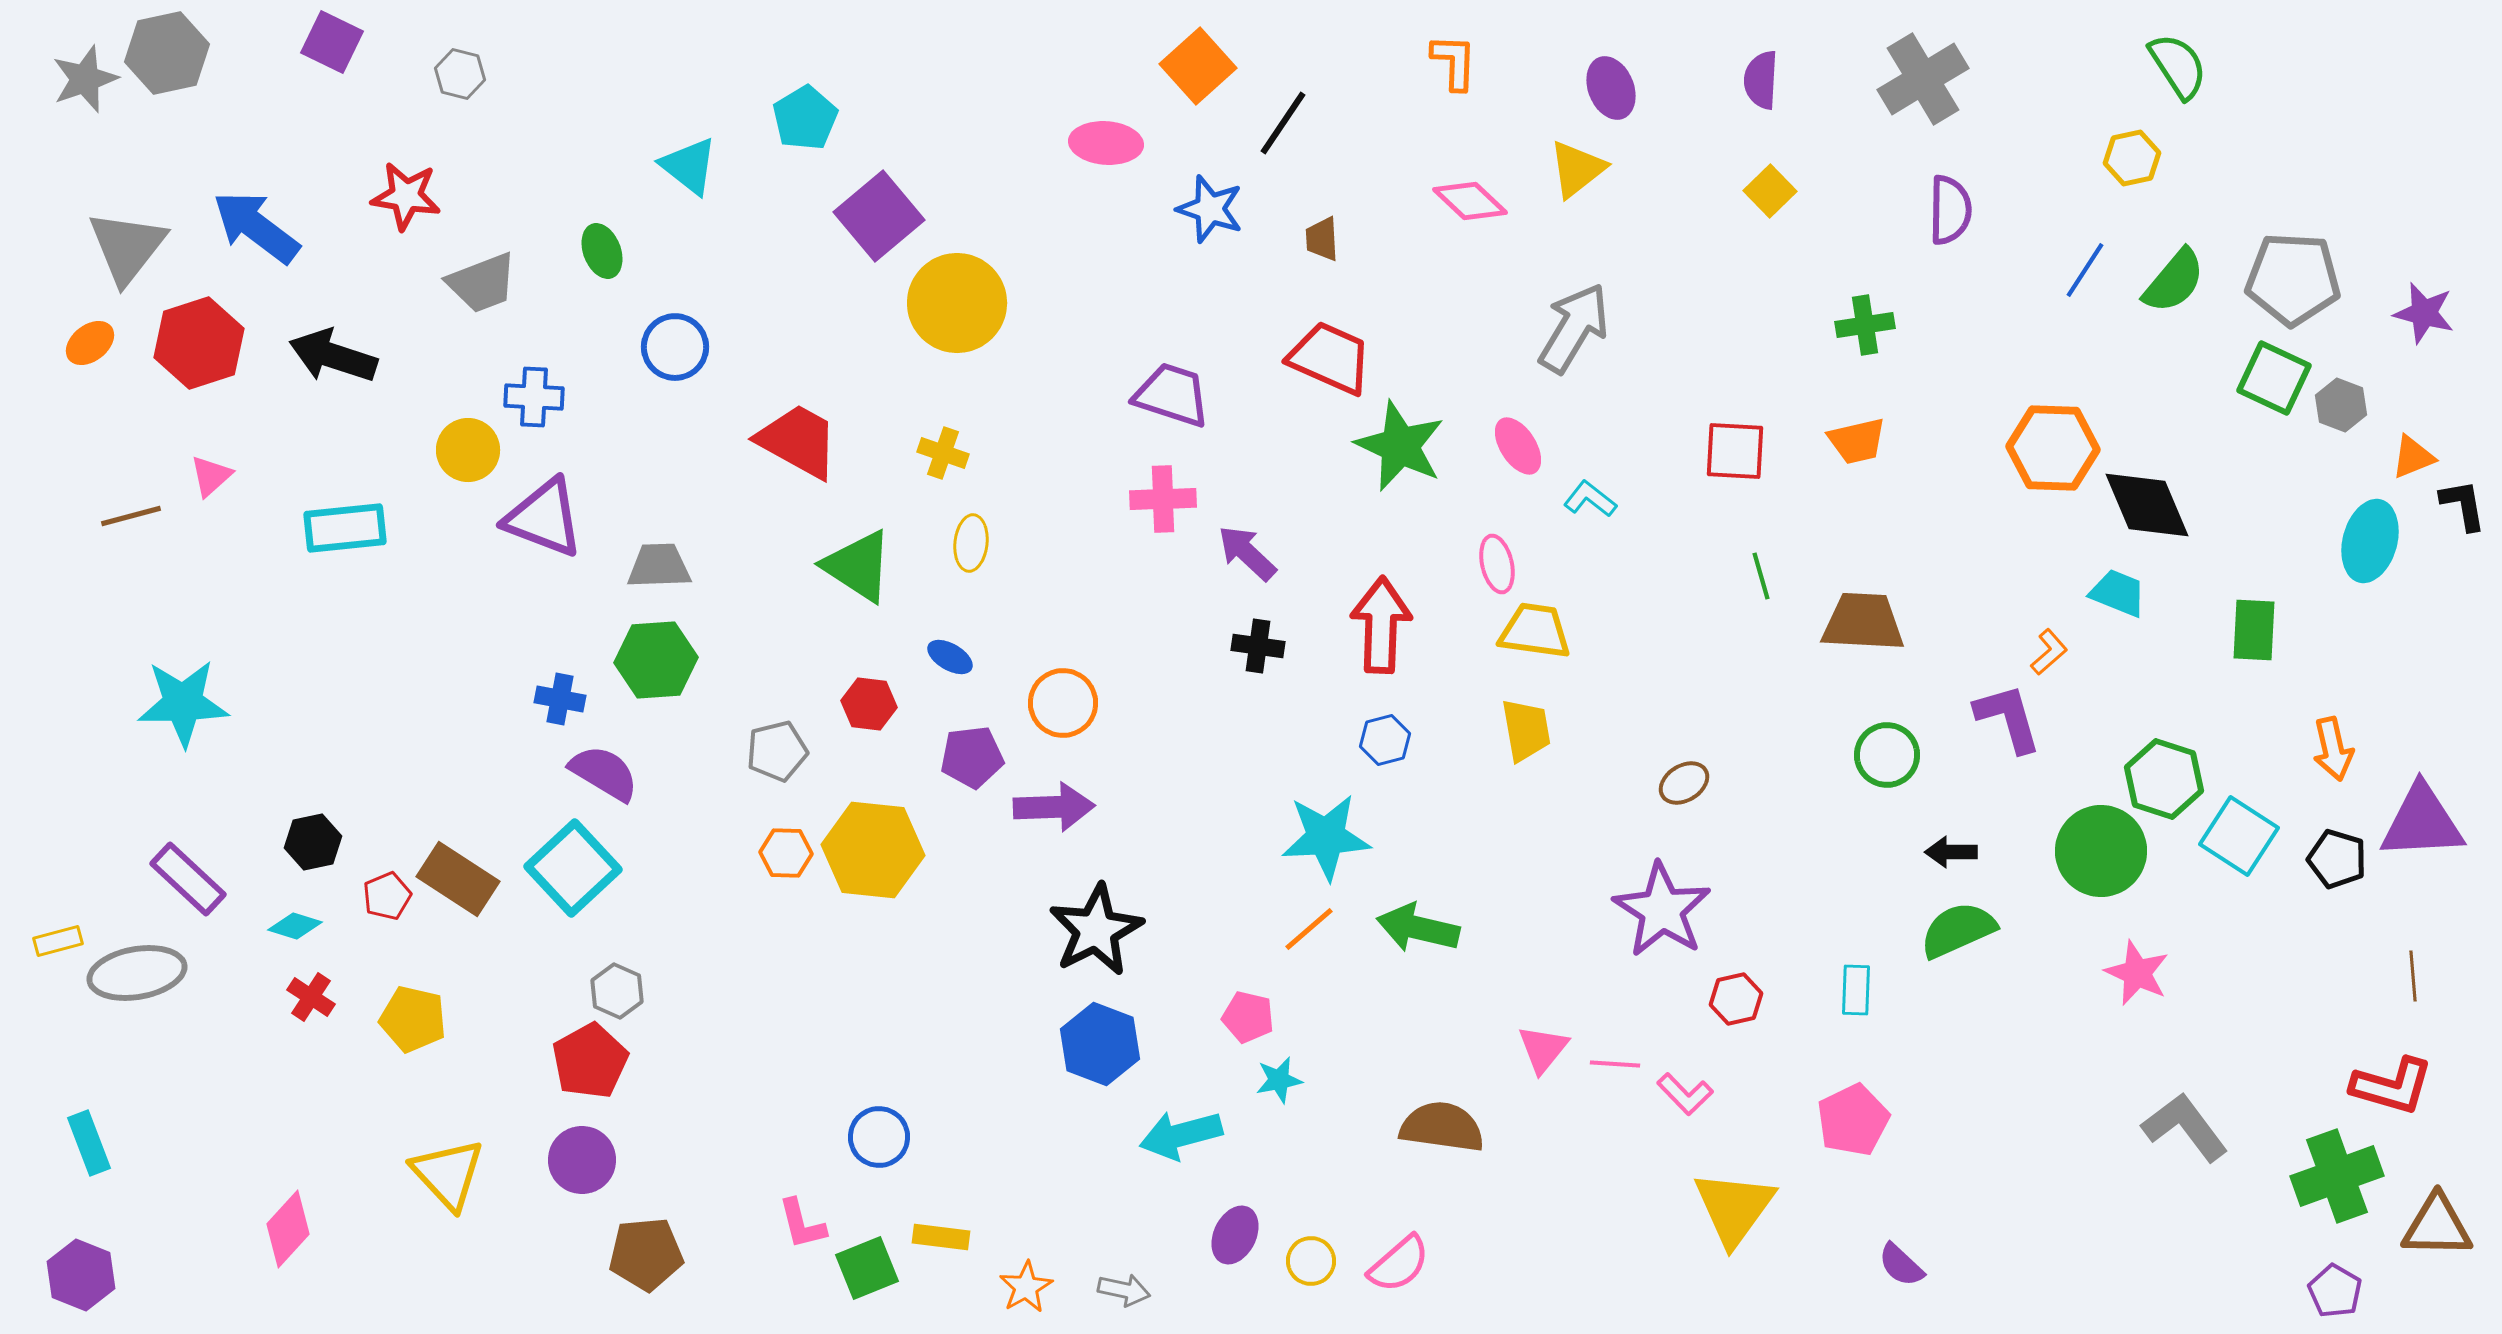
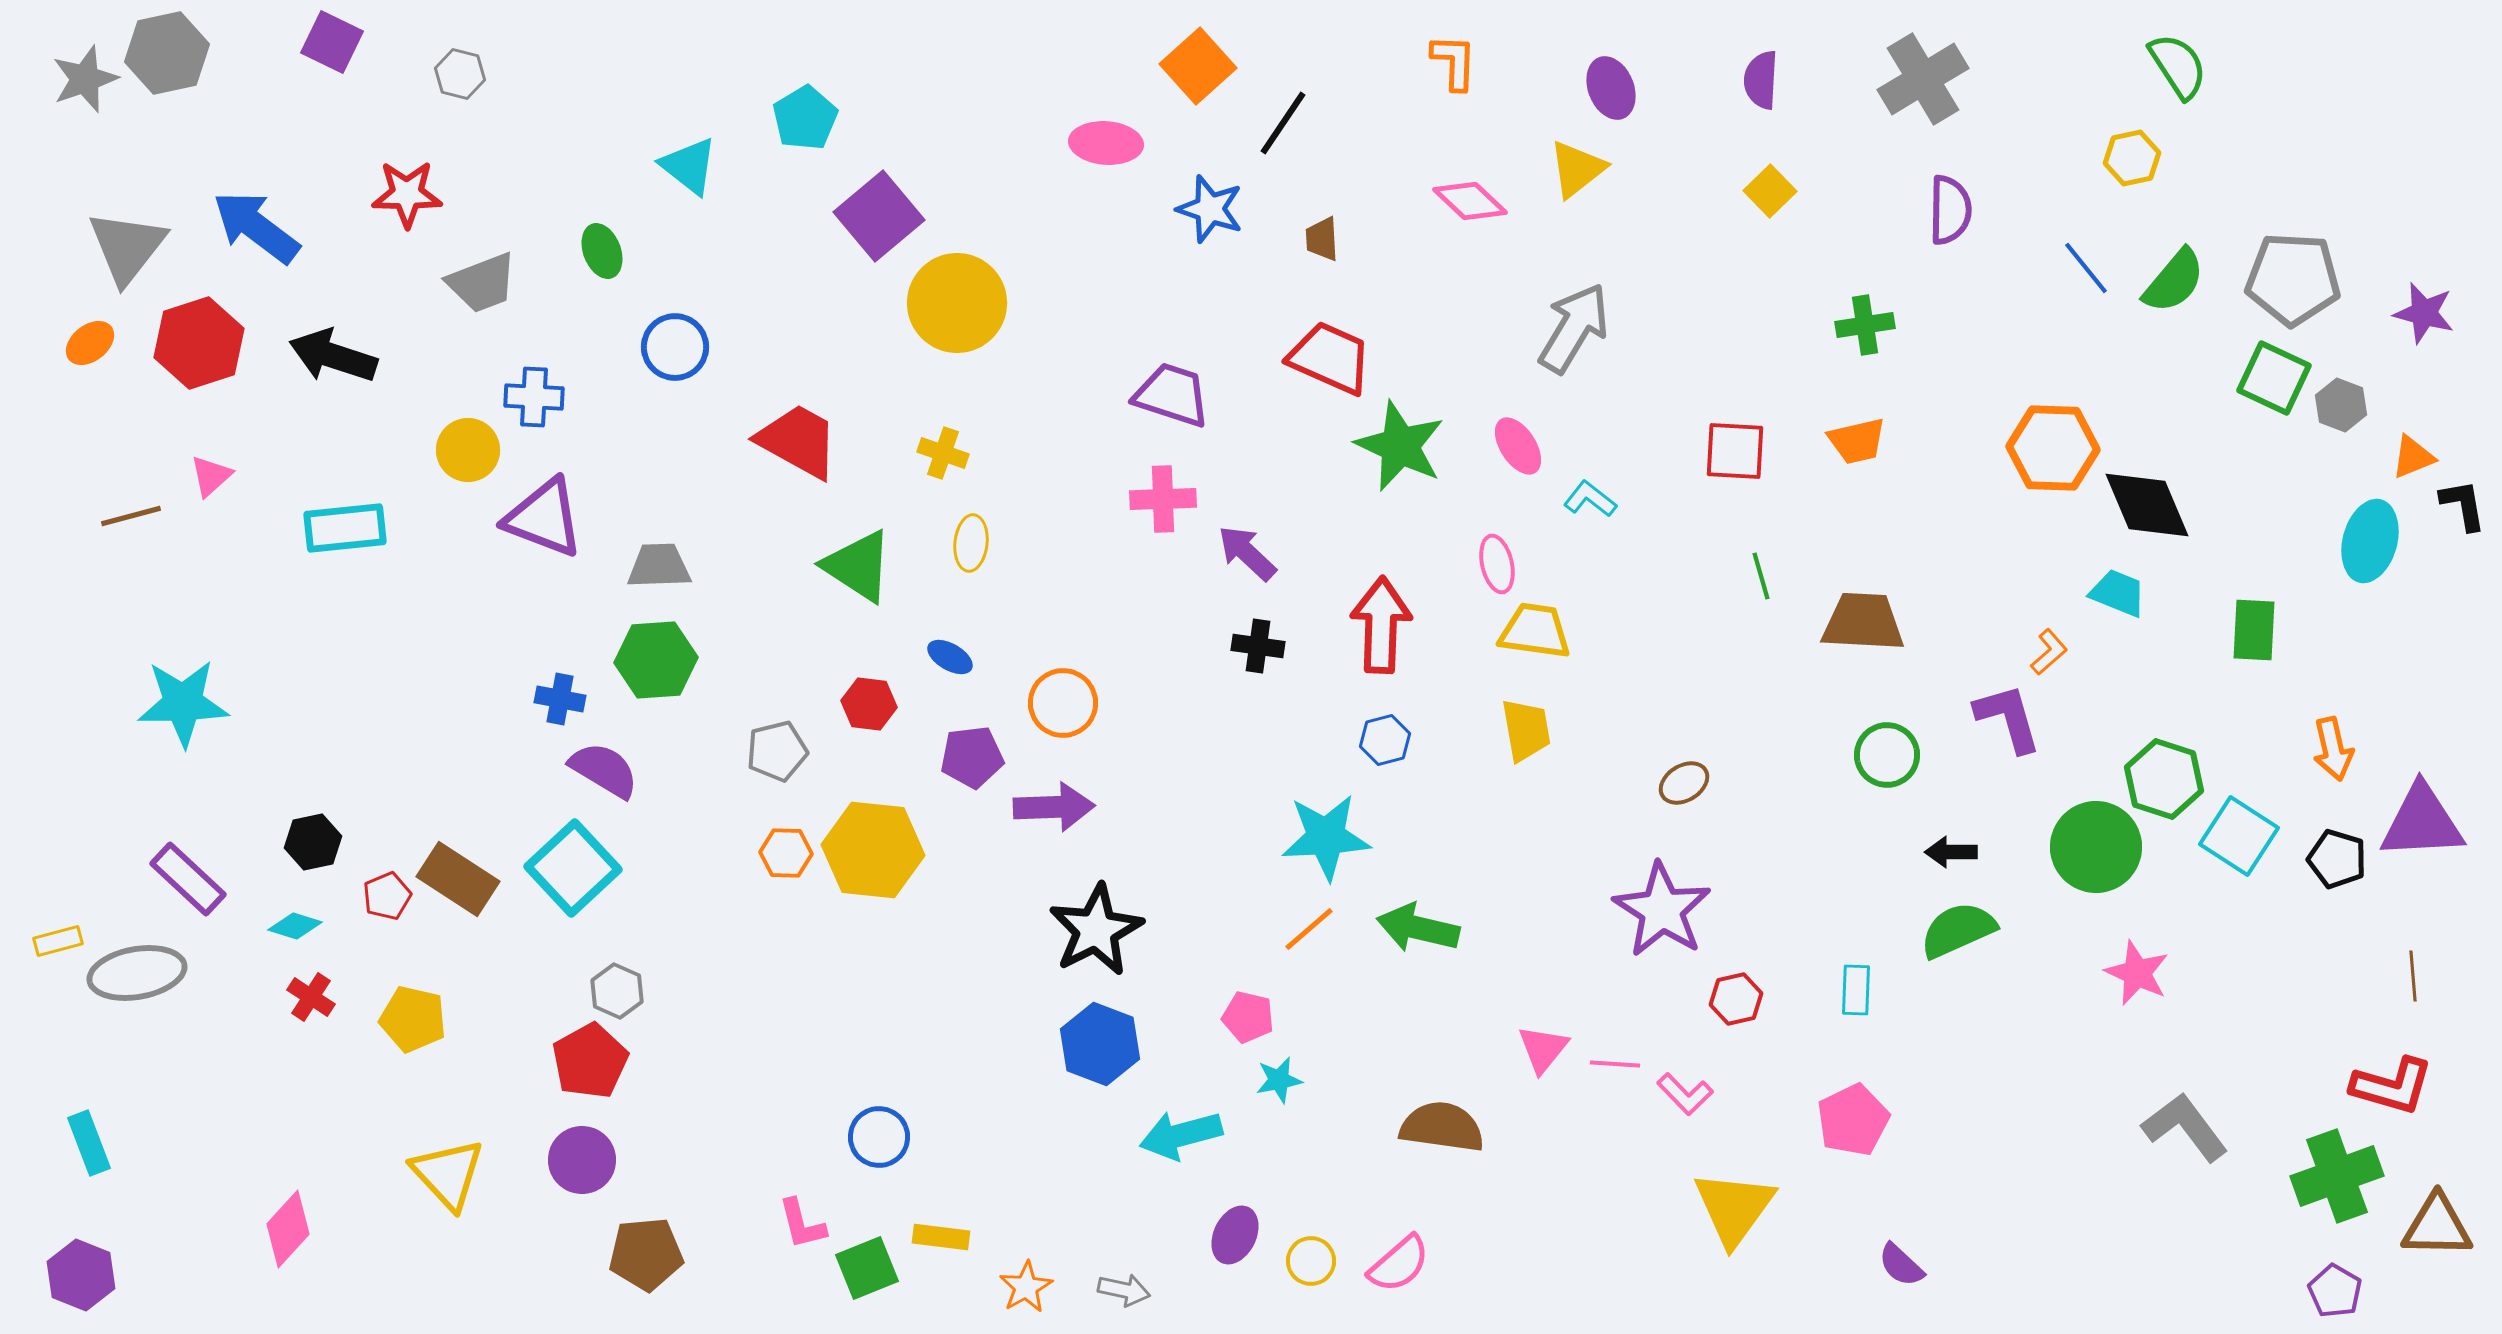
red star at (406, 196): moved 1 px right, 2 px up; rotated 8 degrees counterclockwise
blue line at (2085, 270): moved 1 px right, 2 px up; rotated 72 degrees counterclockwise
purple semicircle at (604, 773): moved 3 px up
green circle at (2101, 851): moved 5 px left, 4 px up
